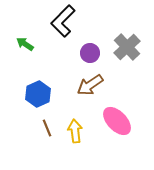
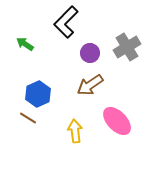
black L-shape: moved 3 px right, 1 px down
gray cross: rotated 12 degrees clockwise
brown line: moved 19 px left, 10 px up; rotated 36 degrees counterclockwise
